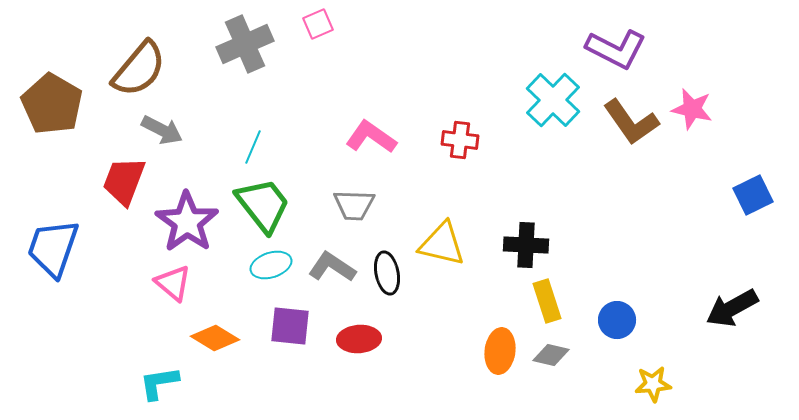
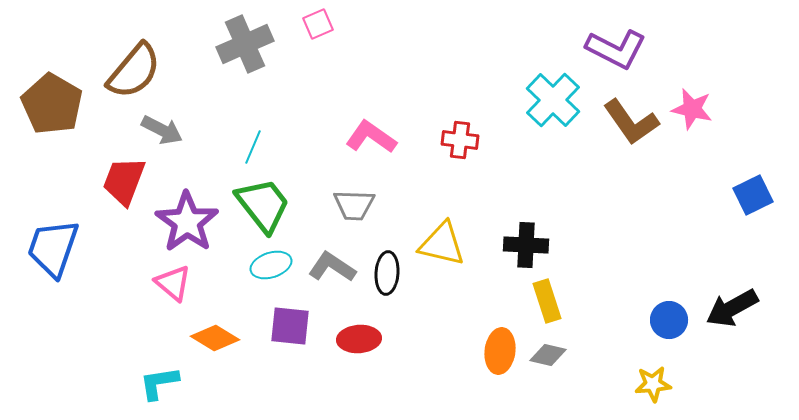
brown semicircle: moved 5 px left, 2 px down
black ellipse: rotated 15 degrees clockwise
blue circle: moved 52 px right
gray diamond: moved 3 px left
